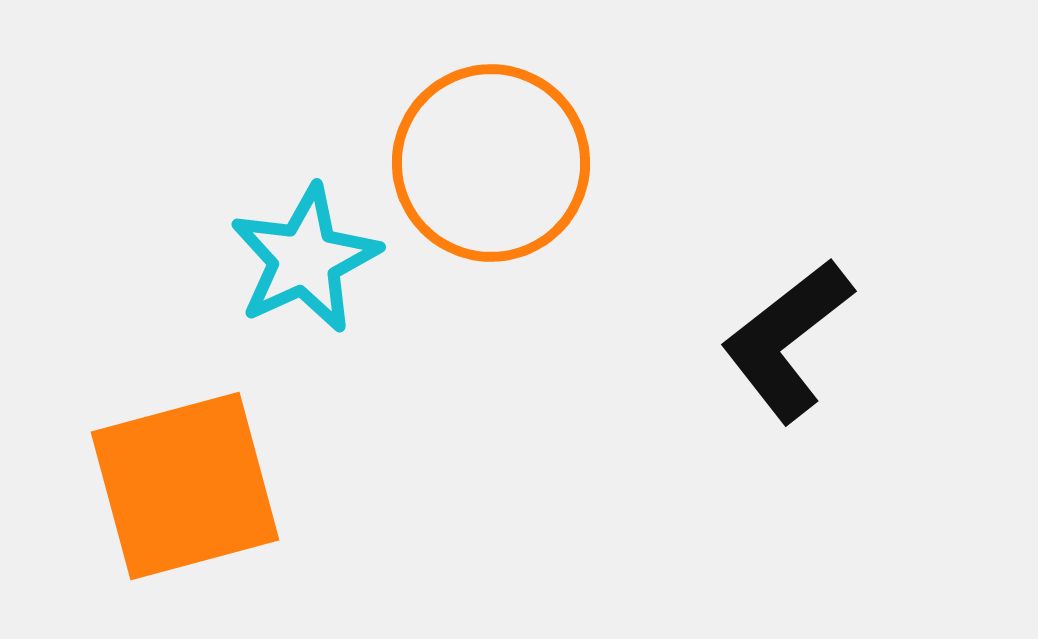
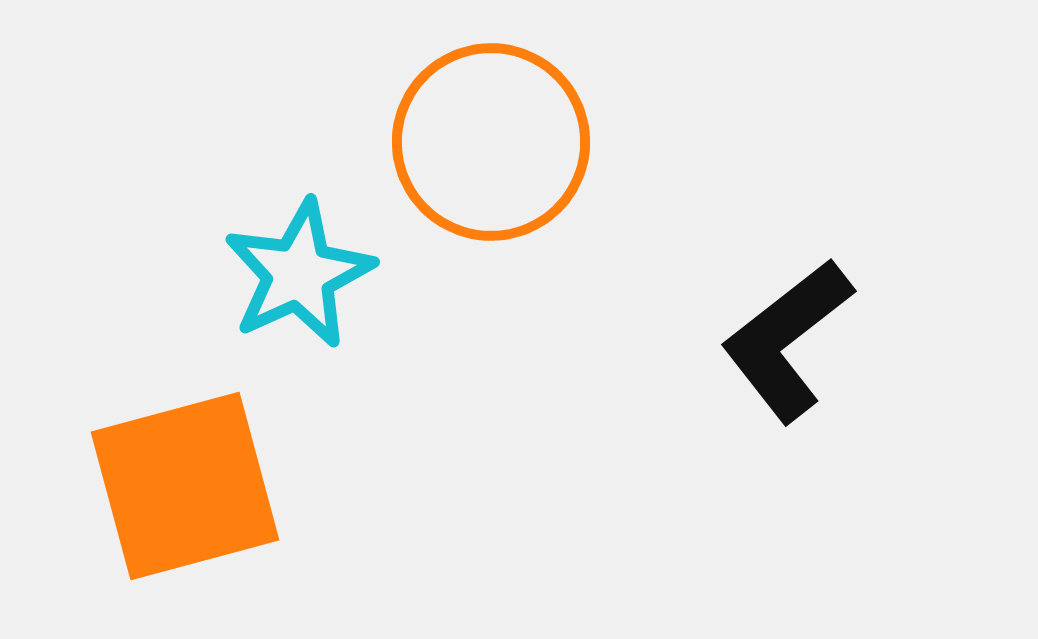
orange circle: moved 21 px up
cyan star: moved 6 px left, 15 px down
